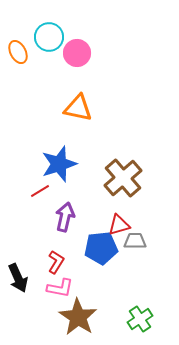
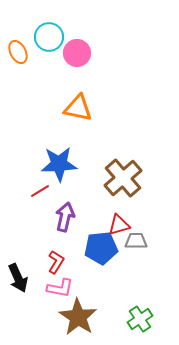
blue star: rotated 15 degrees clockwise
gray trapezoid: moved 1 px right
